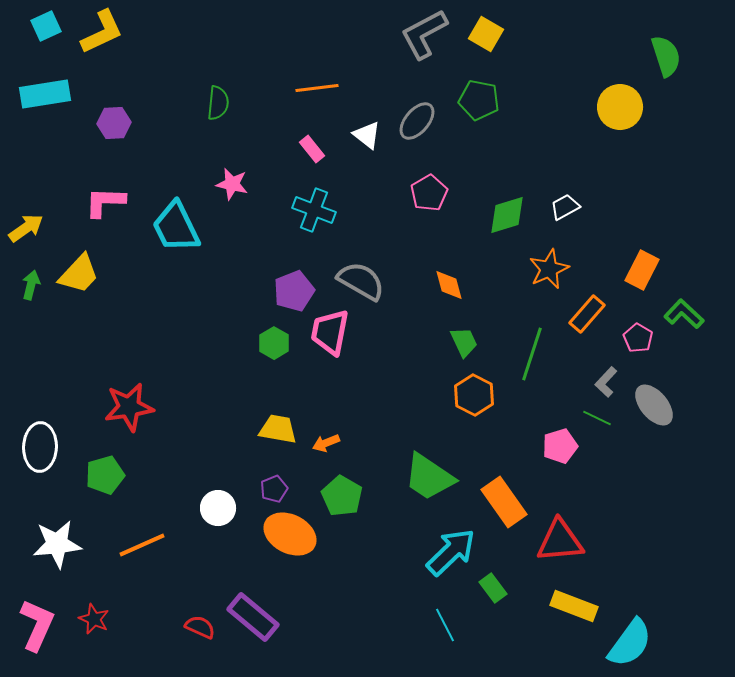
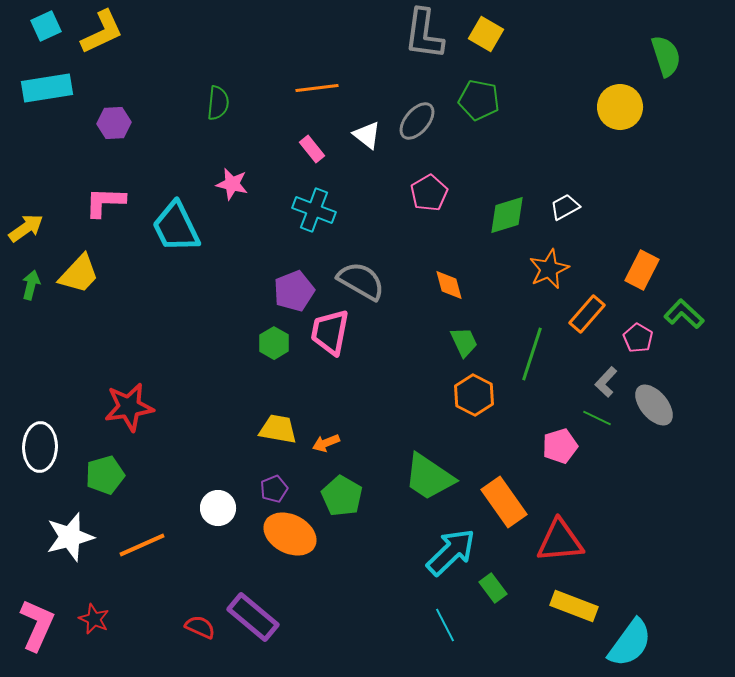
gray L-shape at (424, 34): rotated 54 degrees counterclockwise
cyan rectangle at (45, 94): moved 2 px right, 6 px up
white star at (57, 544): moved 13 px right, 7 px up; rotated 9 degrees counterclockwise
